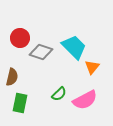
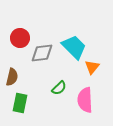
gray diamond: moved 1 px right, 1 px down; rotated 25 degrees counterclockwise
green semicircle: moved 6 px up
pink semicircle: rotated 115 degrees clockwise
